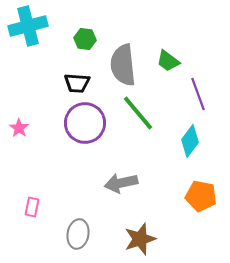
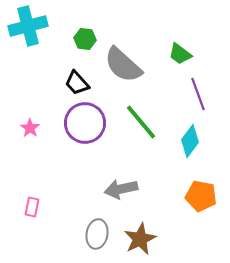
green trapezoid: moved 12 px right, 7 px up
gray semicircle: rotated 42 degrees counterclockwise
black trapezoid: rotated 44 degrees clockwise
green line: moved 3 px right, 9 px down
pink star: moved 11 px right
gray arrow: moved 6 px down
gray ellipse: moved 19 px right
brown star: rotated 8 degrees counterclockwise
